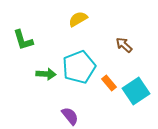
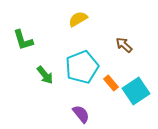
cyan pentagon: moved 3 px right
green arrow: moved 1 px left, 1 px down; rotated 48 degrees clockwise
orange rectangle: moved 2 px right
purple semicircle: moved 11 px right, 2 px up
